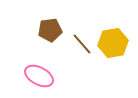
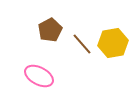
brown pentagon: rotated 20 degrees counterclockwise
